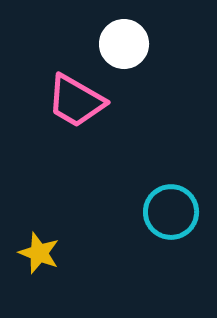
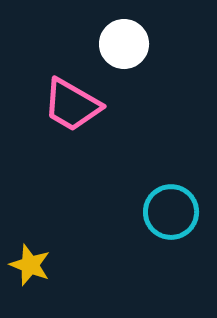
pink trapezoid: moved 4 px left, 4 px down
yellow star: moved 9 px left, 12 px down
